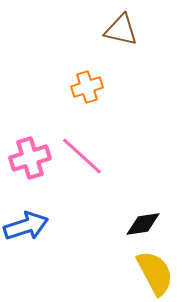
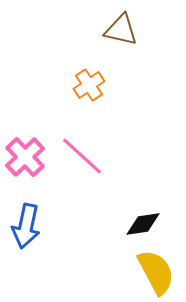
orange cross: moved 2 px right, 2 px up; rotated 16 degrees counterclockwise
pink cross: moved 5 px left, 1 px up; rotated 27 degrees counterclockwise
blue arrow: rotated 120 degrees clockwise
yellow semicircle: moved 1 px right, 1 px up
